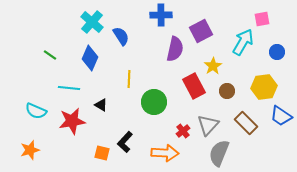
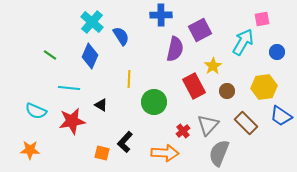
purple square: moved 1 px left, 1 px up
blue diamond: moved 2 px up
orange star: rotated 18 degrees clockwise
